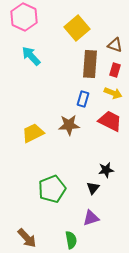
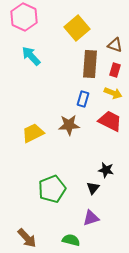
black star: rotated 21 degrees clockwise
green semicircle: rotated 66 degrees counterclockwise
